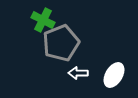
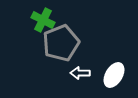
white arrow: moved 2 px right
